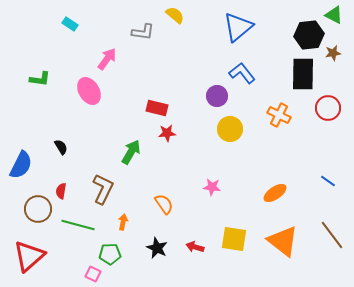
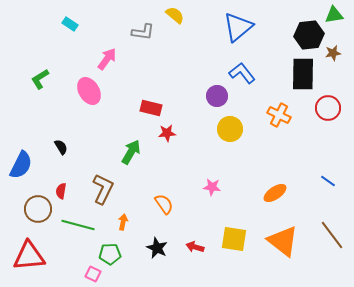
green triangle: rotated 36 degrees counterclockwise
green L-shape: rotated 140 degrees clockwise
red rectangle: moved 6 px left
red triangle: rotated 36 degrees clockwise
